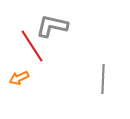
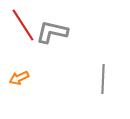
gray L-shape: moved 6 px down
red line: moved 9 px left, 21 px up
